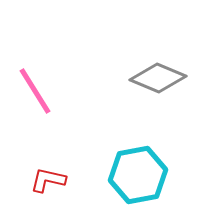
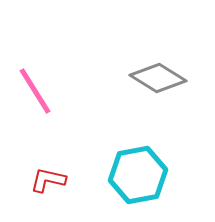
gray diamond: rotated 10 degrees clockwise
